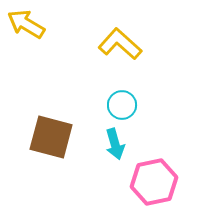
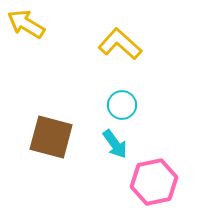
cyan arrow: rotated 20 degrees counterclockwise
